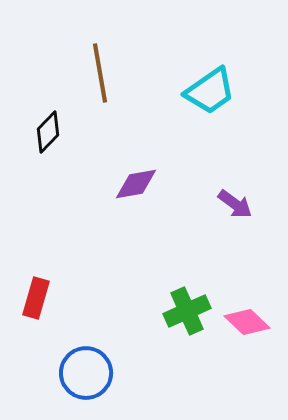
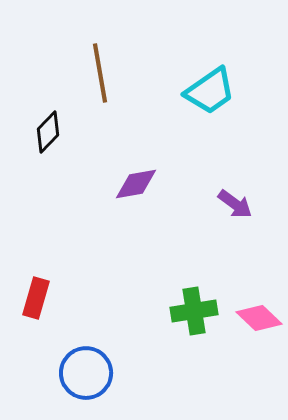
green cross: moved 7 px right; rotated 15 degrees clockwise
pink diamond: moved 12 px right, 4 px up
